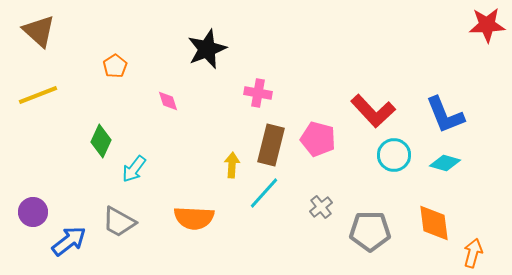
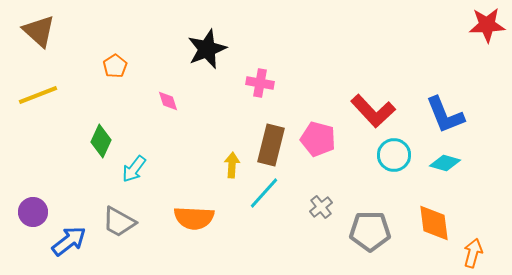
pink cross: moved 2 px right, 10 px up
